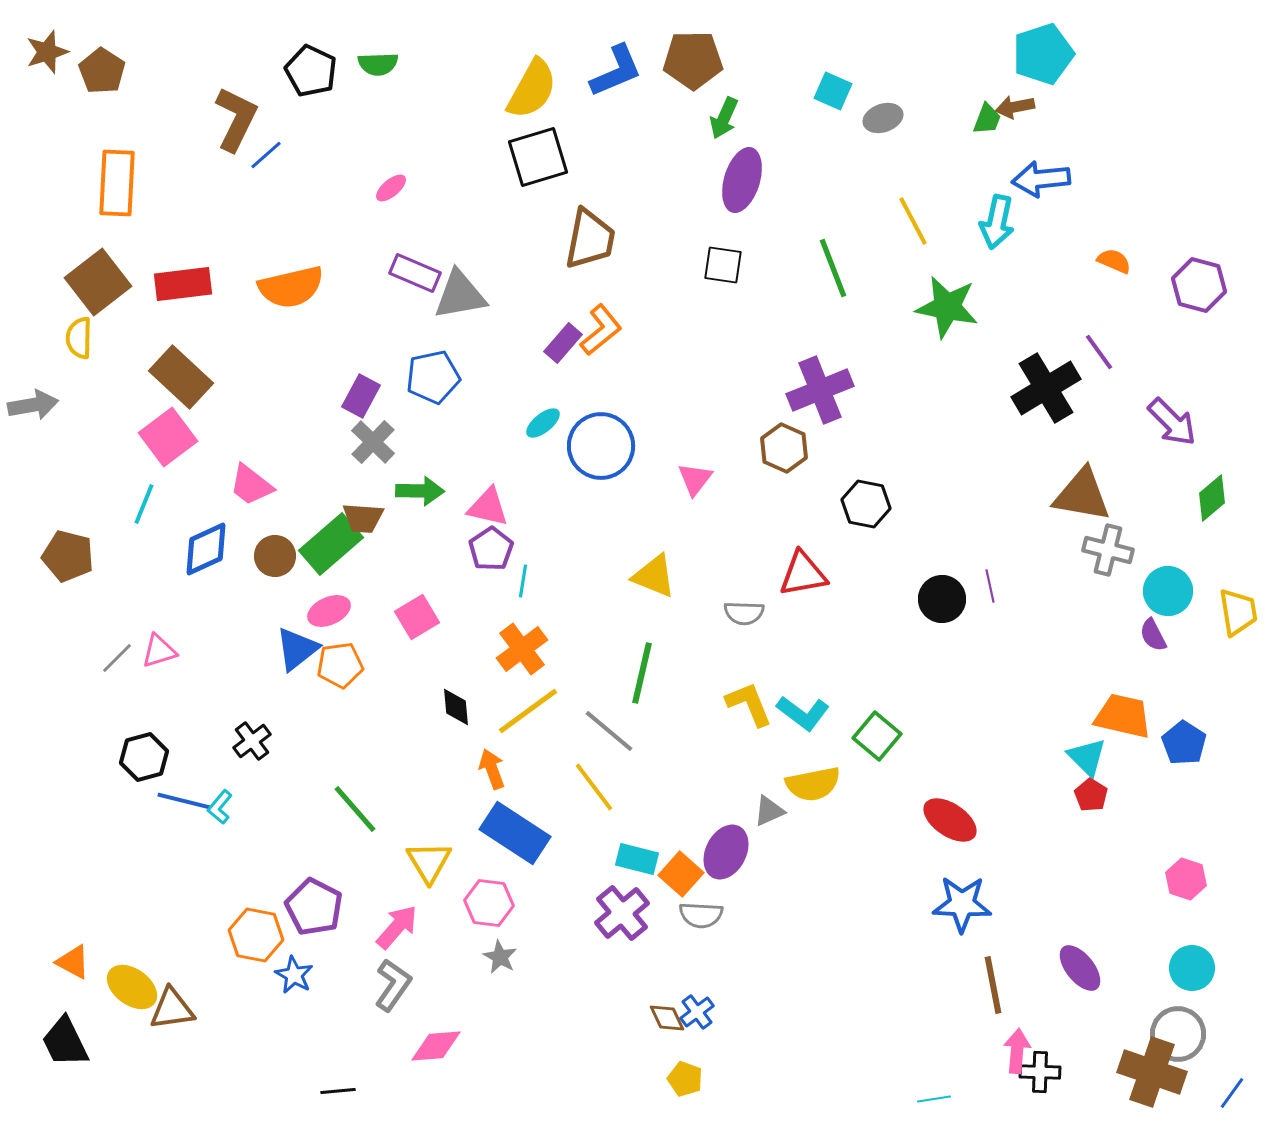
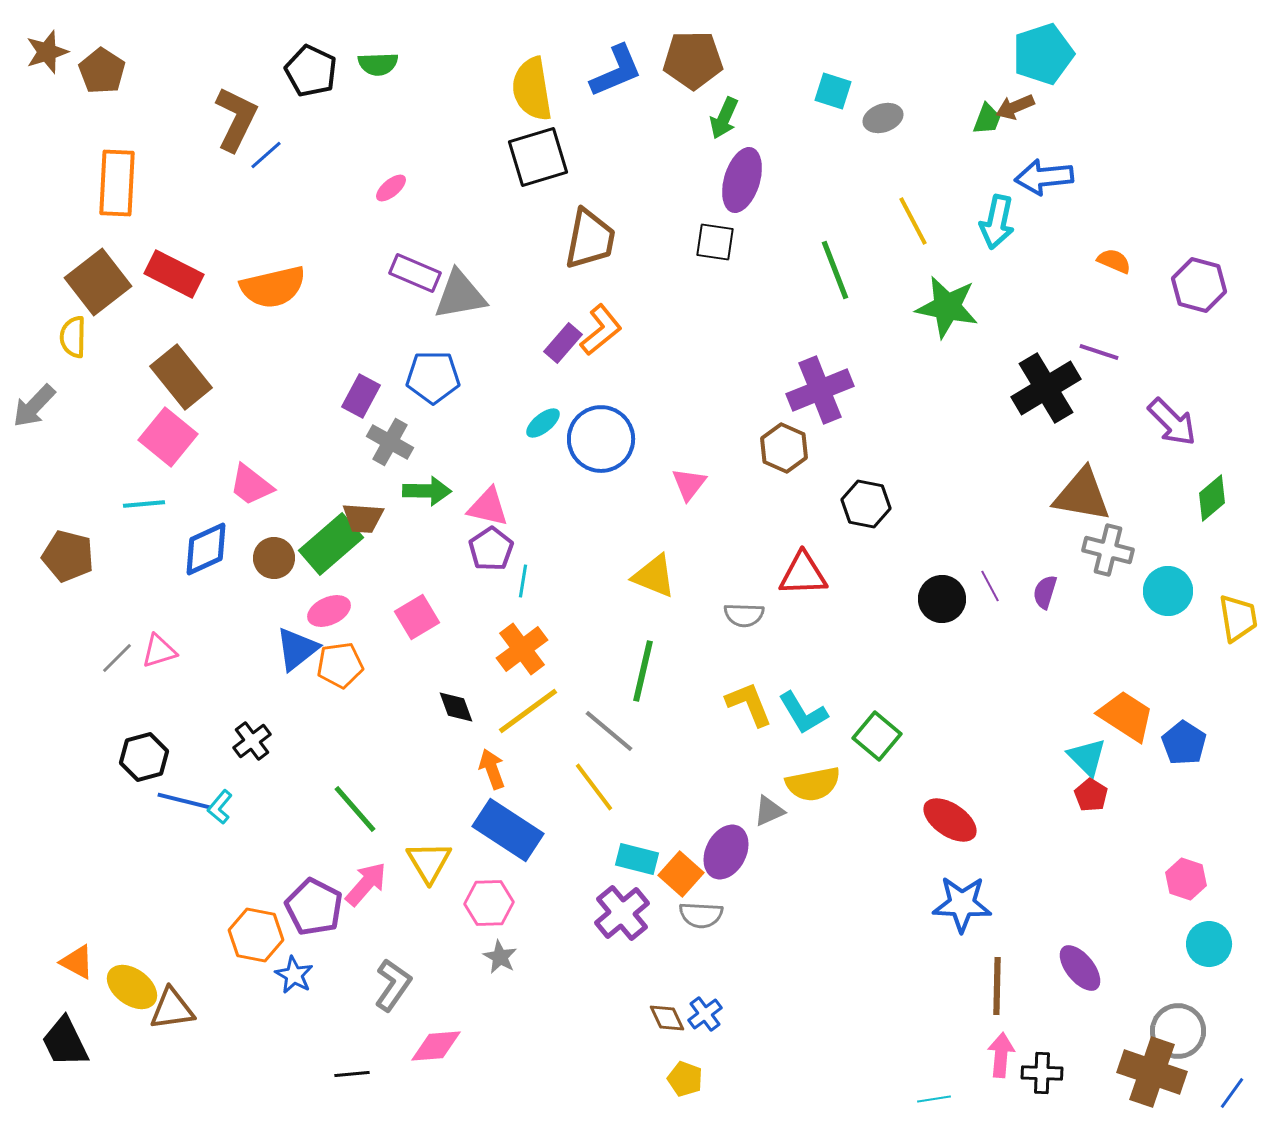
yellow semicircle at (532, 89): rotated 142 degrees clockwise
cyan square at (833, 91): rotated 6 degrees counterclockwise
brown arrow at (1015, 107): rotated 12 degrees counterclockwise
blue arrow at (1041, 179): moved 3 px right, 2 px up
black square at (723, 265): moved 8 px left, 23 px up
green line at (833, 268): moved 2 px right, 2 px down
red rectangle at (183, 284): moved 9 px left, 10 px up; rotated 34 degrees clockwise
orange semicircle at (291, 287): moved 18 px left
yellow semicircle at (79, 338): moved 6 px left, 1 px up
purple line at (1099, 352): rotated 36 degrees counterclockwise
brown rectangle at (181, 377): rotated 8 degrees clockwise
blue pentagon at (433, 377): rotated 12 degrees clockwise
gray arrow at (33, 405): moved 1 px right, 1 px down; rotated 144 degrees clockwise
pink square at (168, 437): rotated 14 degrees counterclockwise
gray cross at (373, 442): moved 17 px right; rotated 15 degrees counterclockwise
blue circle at (601, 446): moved 7 px up
pink triangle at (695, 479): moved 6 px left, 5 px down
green arrow at (420, 491): moved 7 px right
cyan line at (144, 504): rotated 63 degrees clockwise
brown circle at (275, 556): moved 1 px left, 2 px down
red triangle at (803, 574): rotated 8 degrees clockwise
purple line at (990, 586): rotated 16 degrees counterclockwise
yellow trapezoid at (1238, 612): moved 6 px down
gray semicircle at (744, 613): moved 2 px down
purple semicircle at (1153, 635): moved 108 px left, 43 px up; rotated 44 degrees clockwise
green line at (642, 673): moved 1 px right, 2 px up
black diamond at (456, 707): rotated 15 degrees counterclockwise
cyan L-shape at (803, 713): rotated 22 degrees clockwise
orange trapezoid at (1123, 716): moved 3 px right; rotated 20 degrees clockwise
blue rectangle at (515, 833): moved 7 px left, 3 px up
pink hexagon at (489, 903): rotated 9 degrees counterclockwise
pink arrow at (397, 927): moved 31 px left, 43 px up
orange triangle at (73, 962): moved 4 px right
cyan circle at (1192, 968): moved 17 px right, 24 px up
brown line at (993, 985): moved 4 px right, 1 px down; rotated 12 degrees clockwise
blue cross at (697, 1012): moved 8 px right, 2 px down
gray circle at (1178, 1034): moved 3 px up
pink arrow at (1017, 1051): moved 16 px left, 4 px down
black cross at (1040, 1072): moved 2 px right, 1 px down
black line at (338, 1091): moved 14 px right, 17 px up
